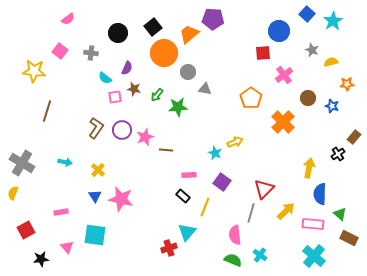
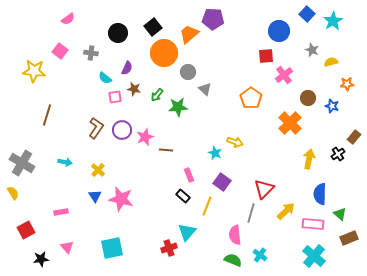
red square at (263, 53): moved 3 px right, 3 px down
gray triangle at (205, 89): rotated 32 degrees clockwise
brown line at (47, 111): moved 4 px down
orange cross at (283, 122): moved 7 px right, 1 px down
yellow arrow at (235, 142): rotated 42 degrees clockwise
yellow arrow at (309, 168): moved 9 px up
pink rectangle at (189, 175): rotated 72 degrees clockwise
yellow semicircle at (13, 193): rotated 128 degrees clockwise
yellow line at (205, 207): moved 2 px right, 1 px up
cyan square at (95, 235): moved 17 px right, 13 px down; rotated 20 degrees counterclockwise
brown rectangle at (349, 238): rotated 48 degrees counterclockwise
